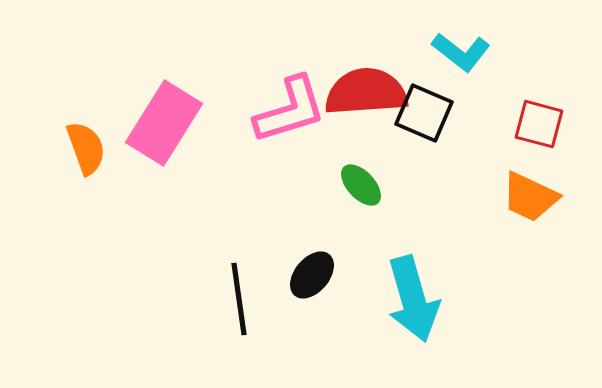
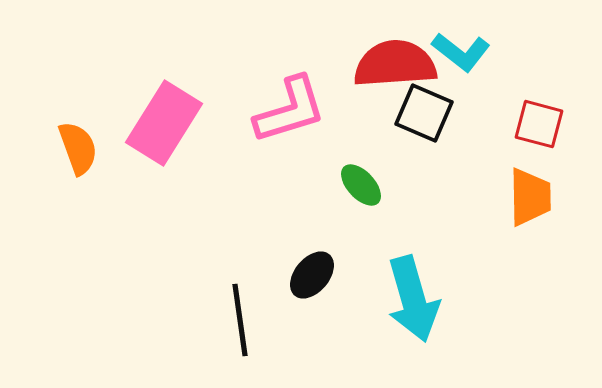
red semicircle: moved 29 px right, 28 px up
orange semicircle: moved 8 px left
orange trapezoid: rotated 116 degrees counterclockwise
black line: moved 1 px right, 21 px down
